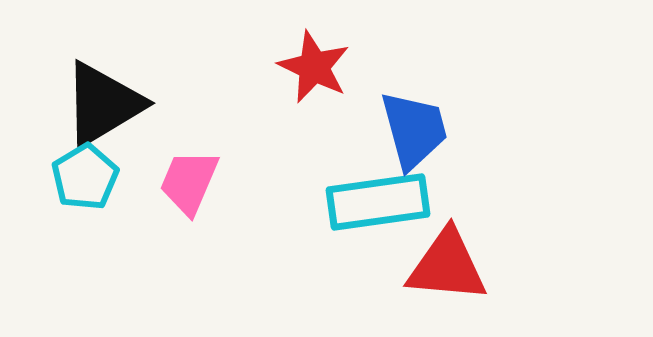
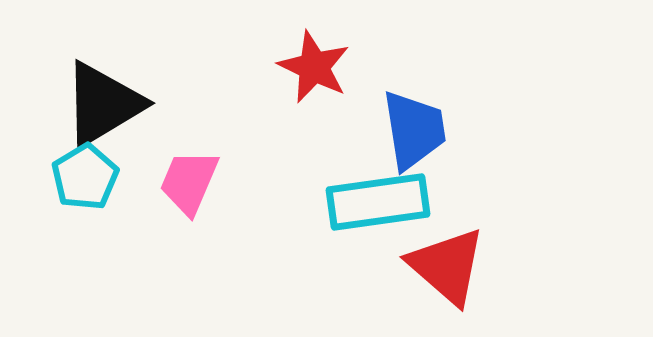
blue trapezoid: rotated 6 degrees clockwise
red triangle: rotated 36 degrees clockwise
